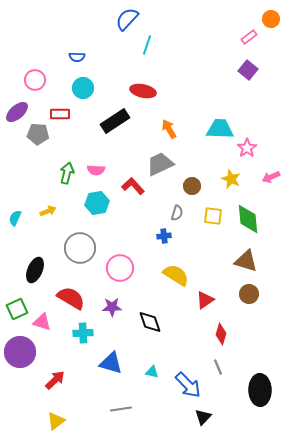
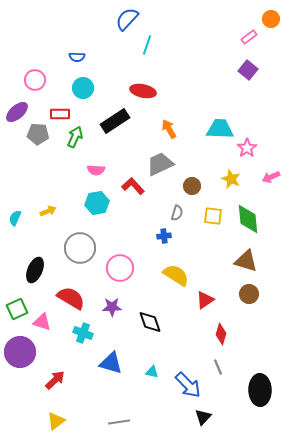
green arrow at (67, 173): moved 8 px right, 36 px up; rotated 10 degrees clockwise
cyan cross at (83, 333): rotated 24 degrees clockwise
gray line at (121, 409): moved 2 px left, 13 px down
